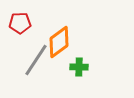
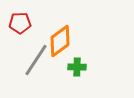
orange diamond: moved 1 px right, 1 px up
green cross: moved 2 px left
